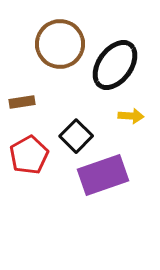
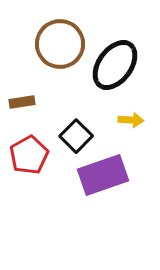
yellow arrow: moved 4 px down
